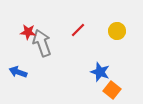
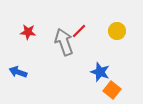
red line: moved 1 px right, 1 px down
gray arrow: moved 22 px right, 1 px up
